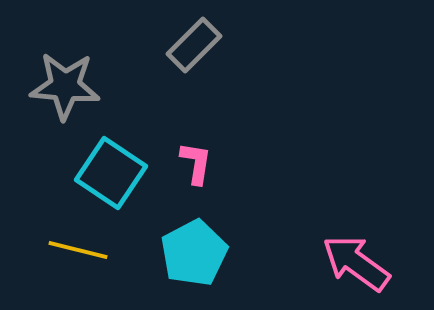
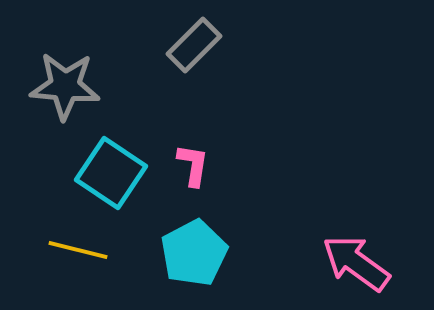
pink L-shape: moved 3 px left, 2 px down
